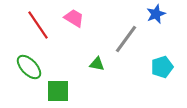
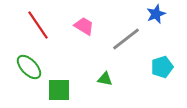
pink trapezoid: moved 10 px right, 8 px down
gray line: rotated 16 degrees clockwise
green triangle: moved 8 px right, 15 px down
green square: moved 1 px right, 1 px up
